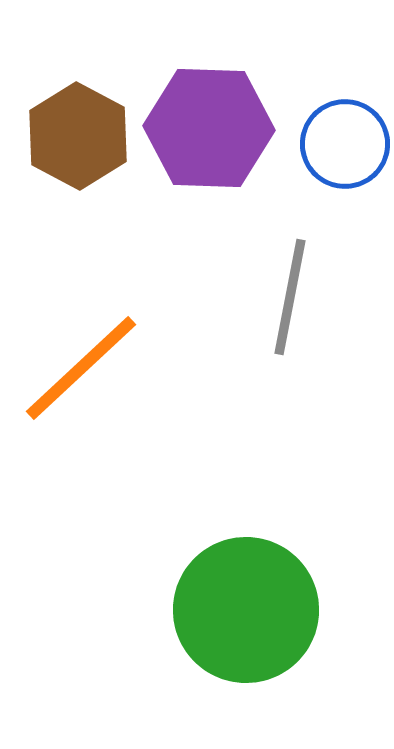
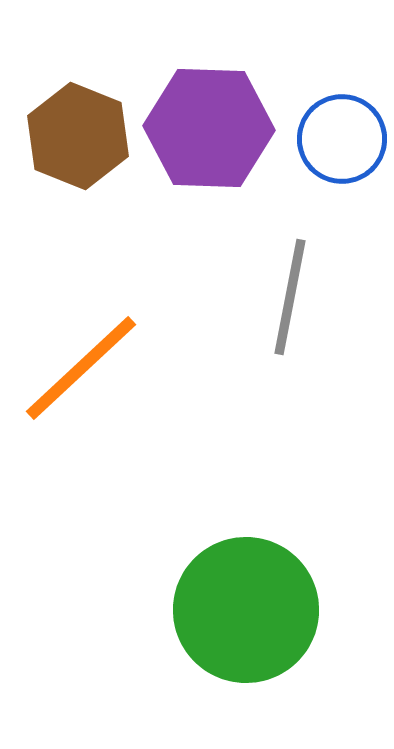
brown hexagon: rotated 6 degrees counterclockwise
blue circle: moved 3 px left, 5 px up
